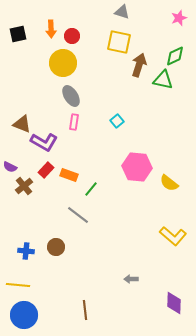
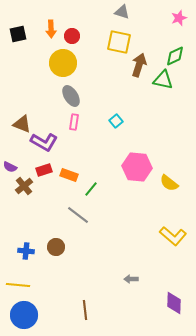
cyan square: moved 1 px left
red rectangle: moved 2 px left; rotated 28 degrees clockwise
